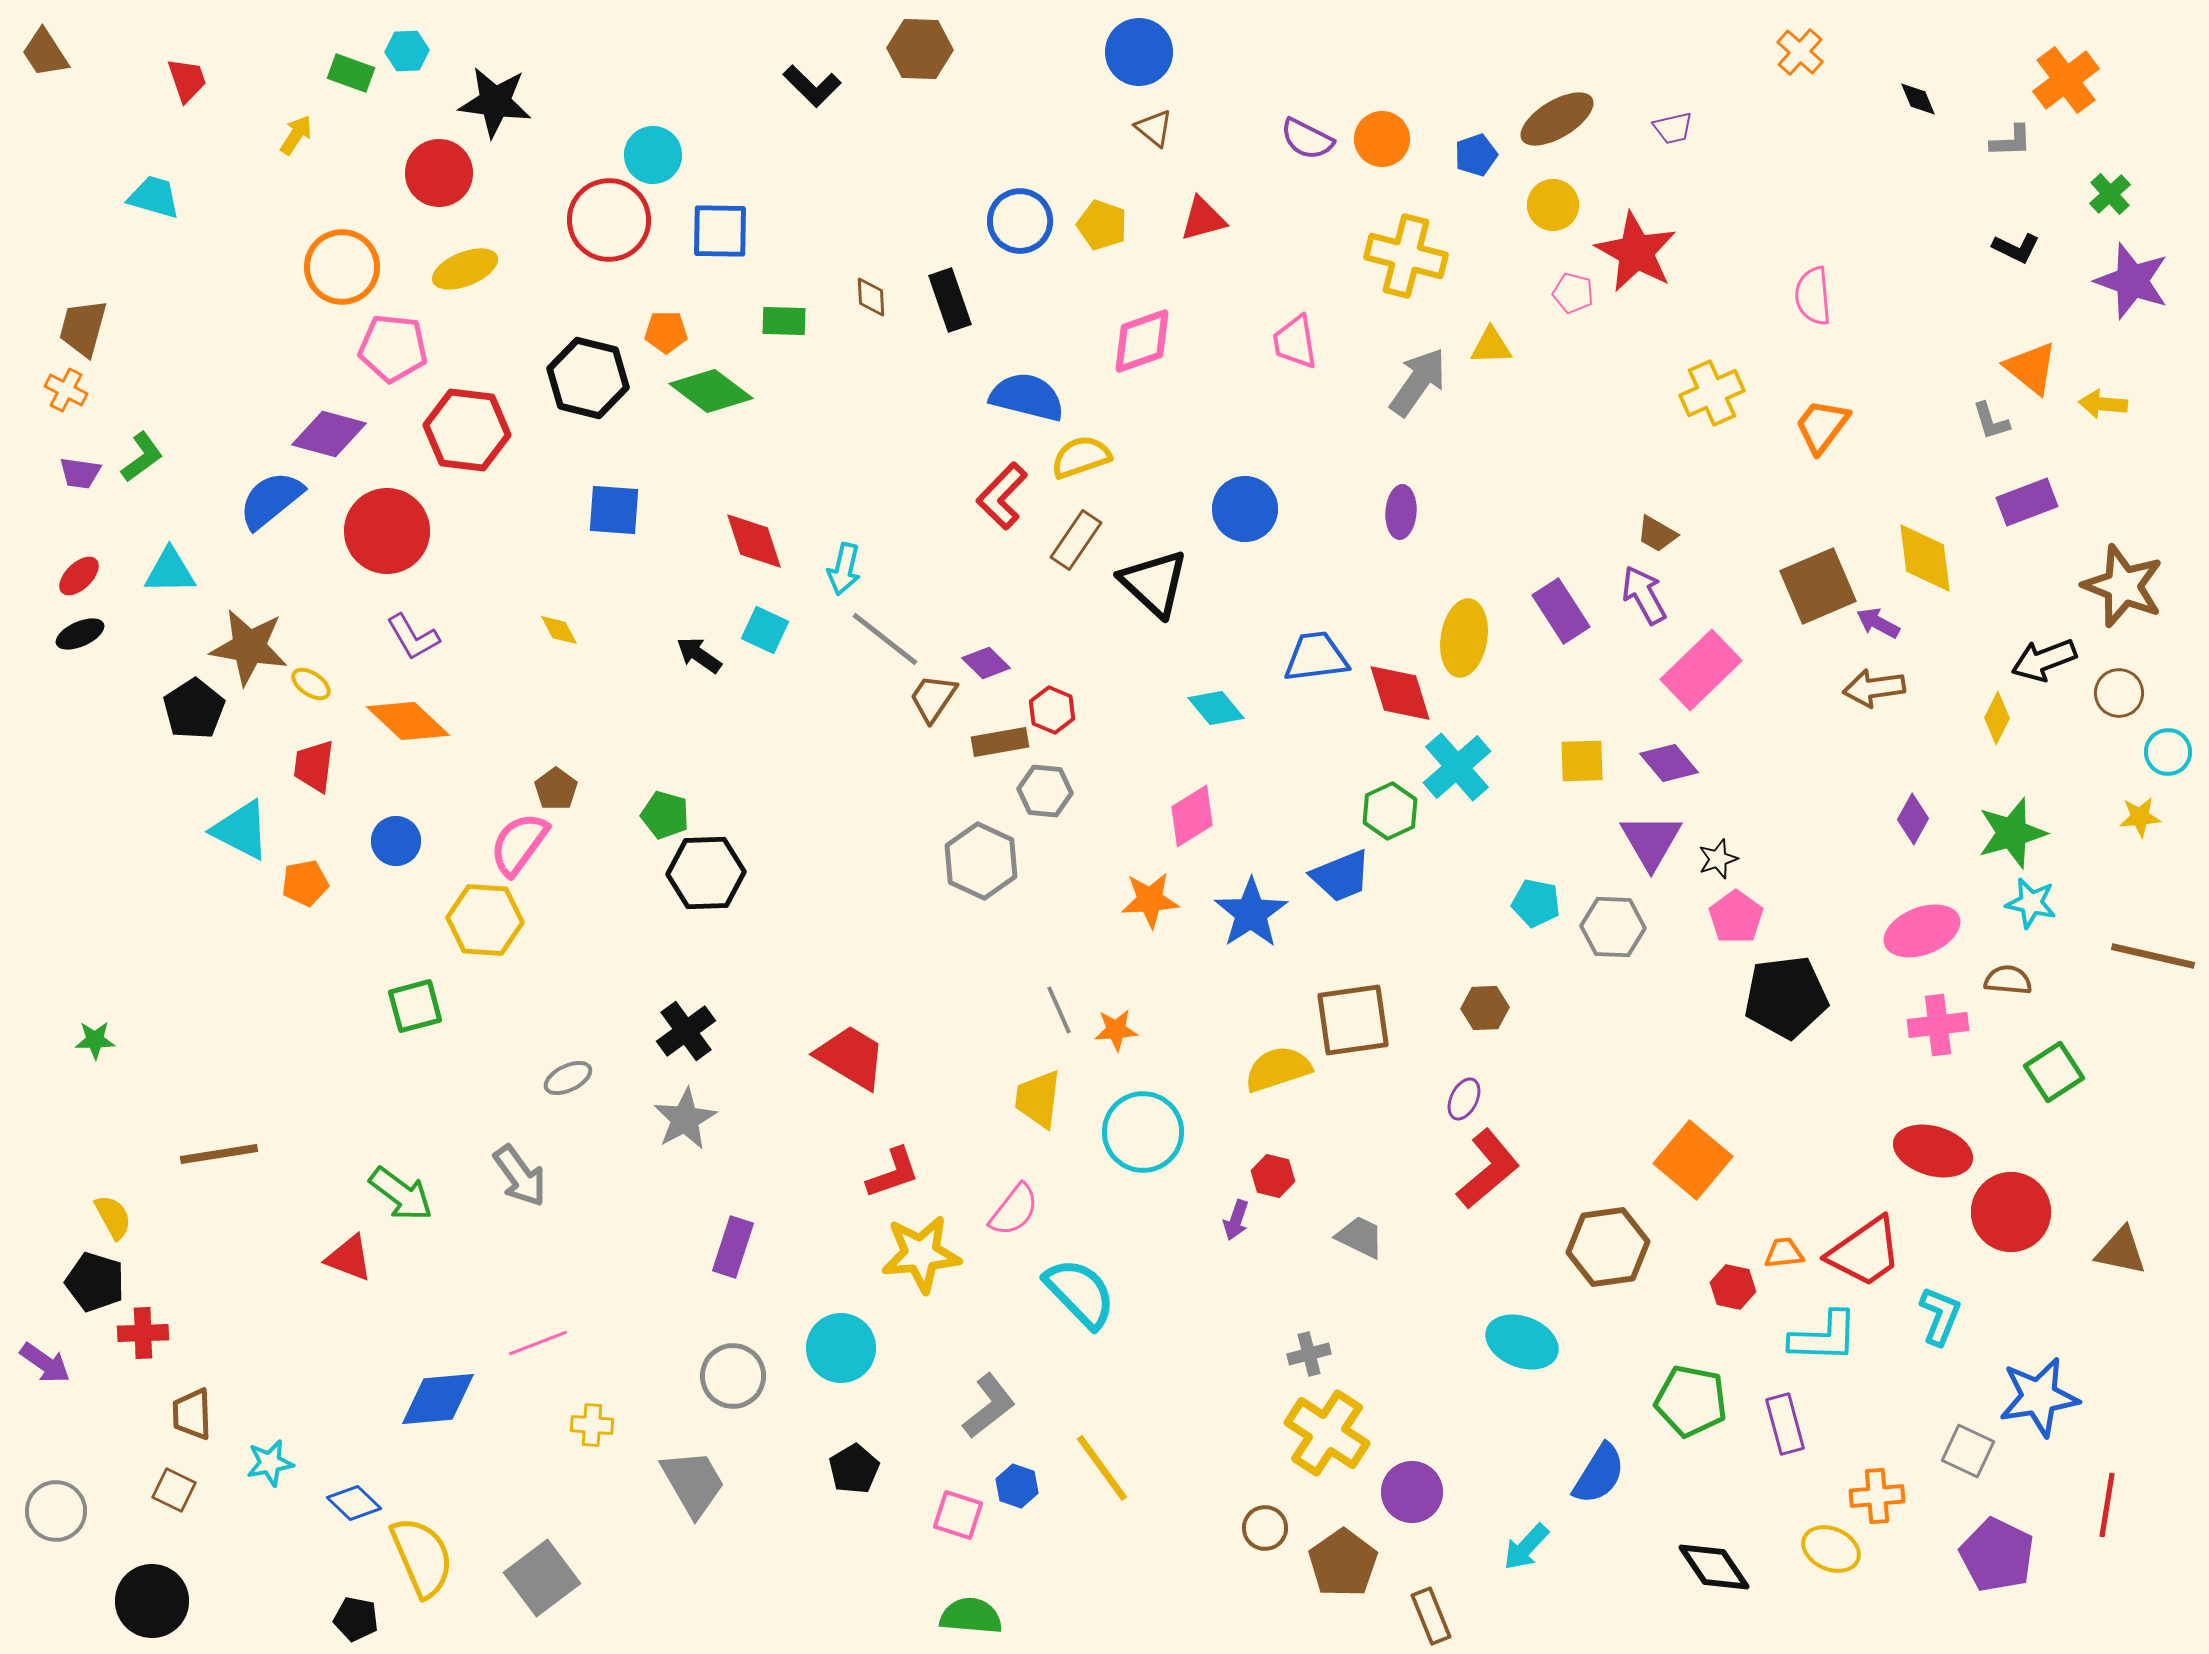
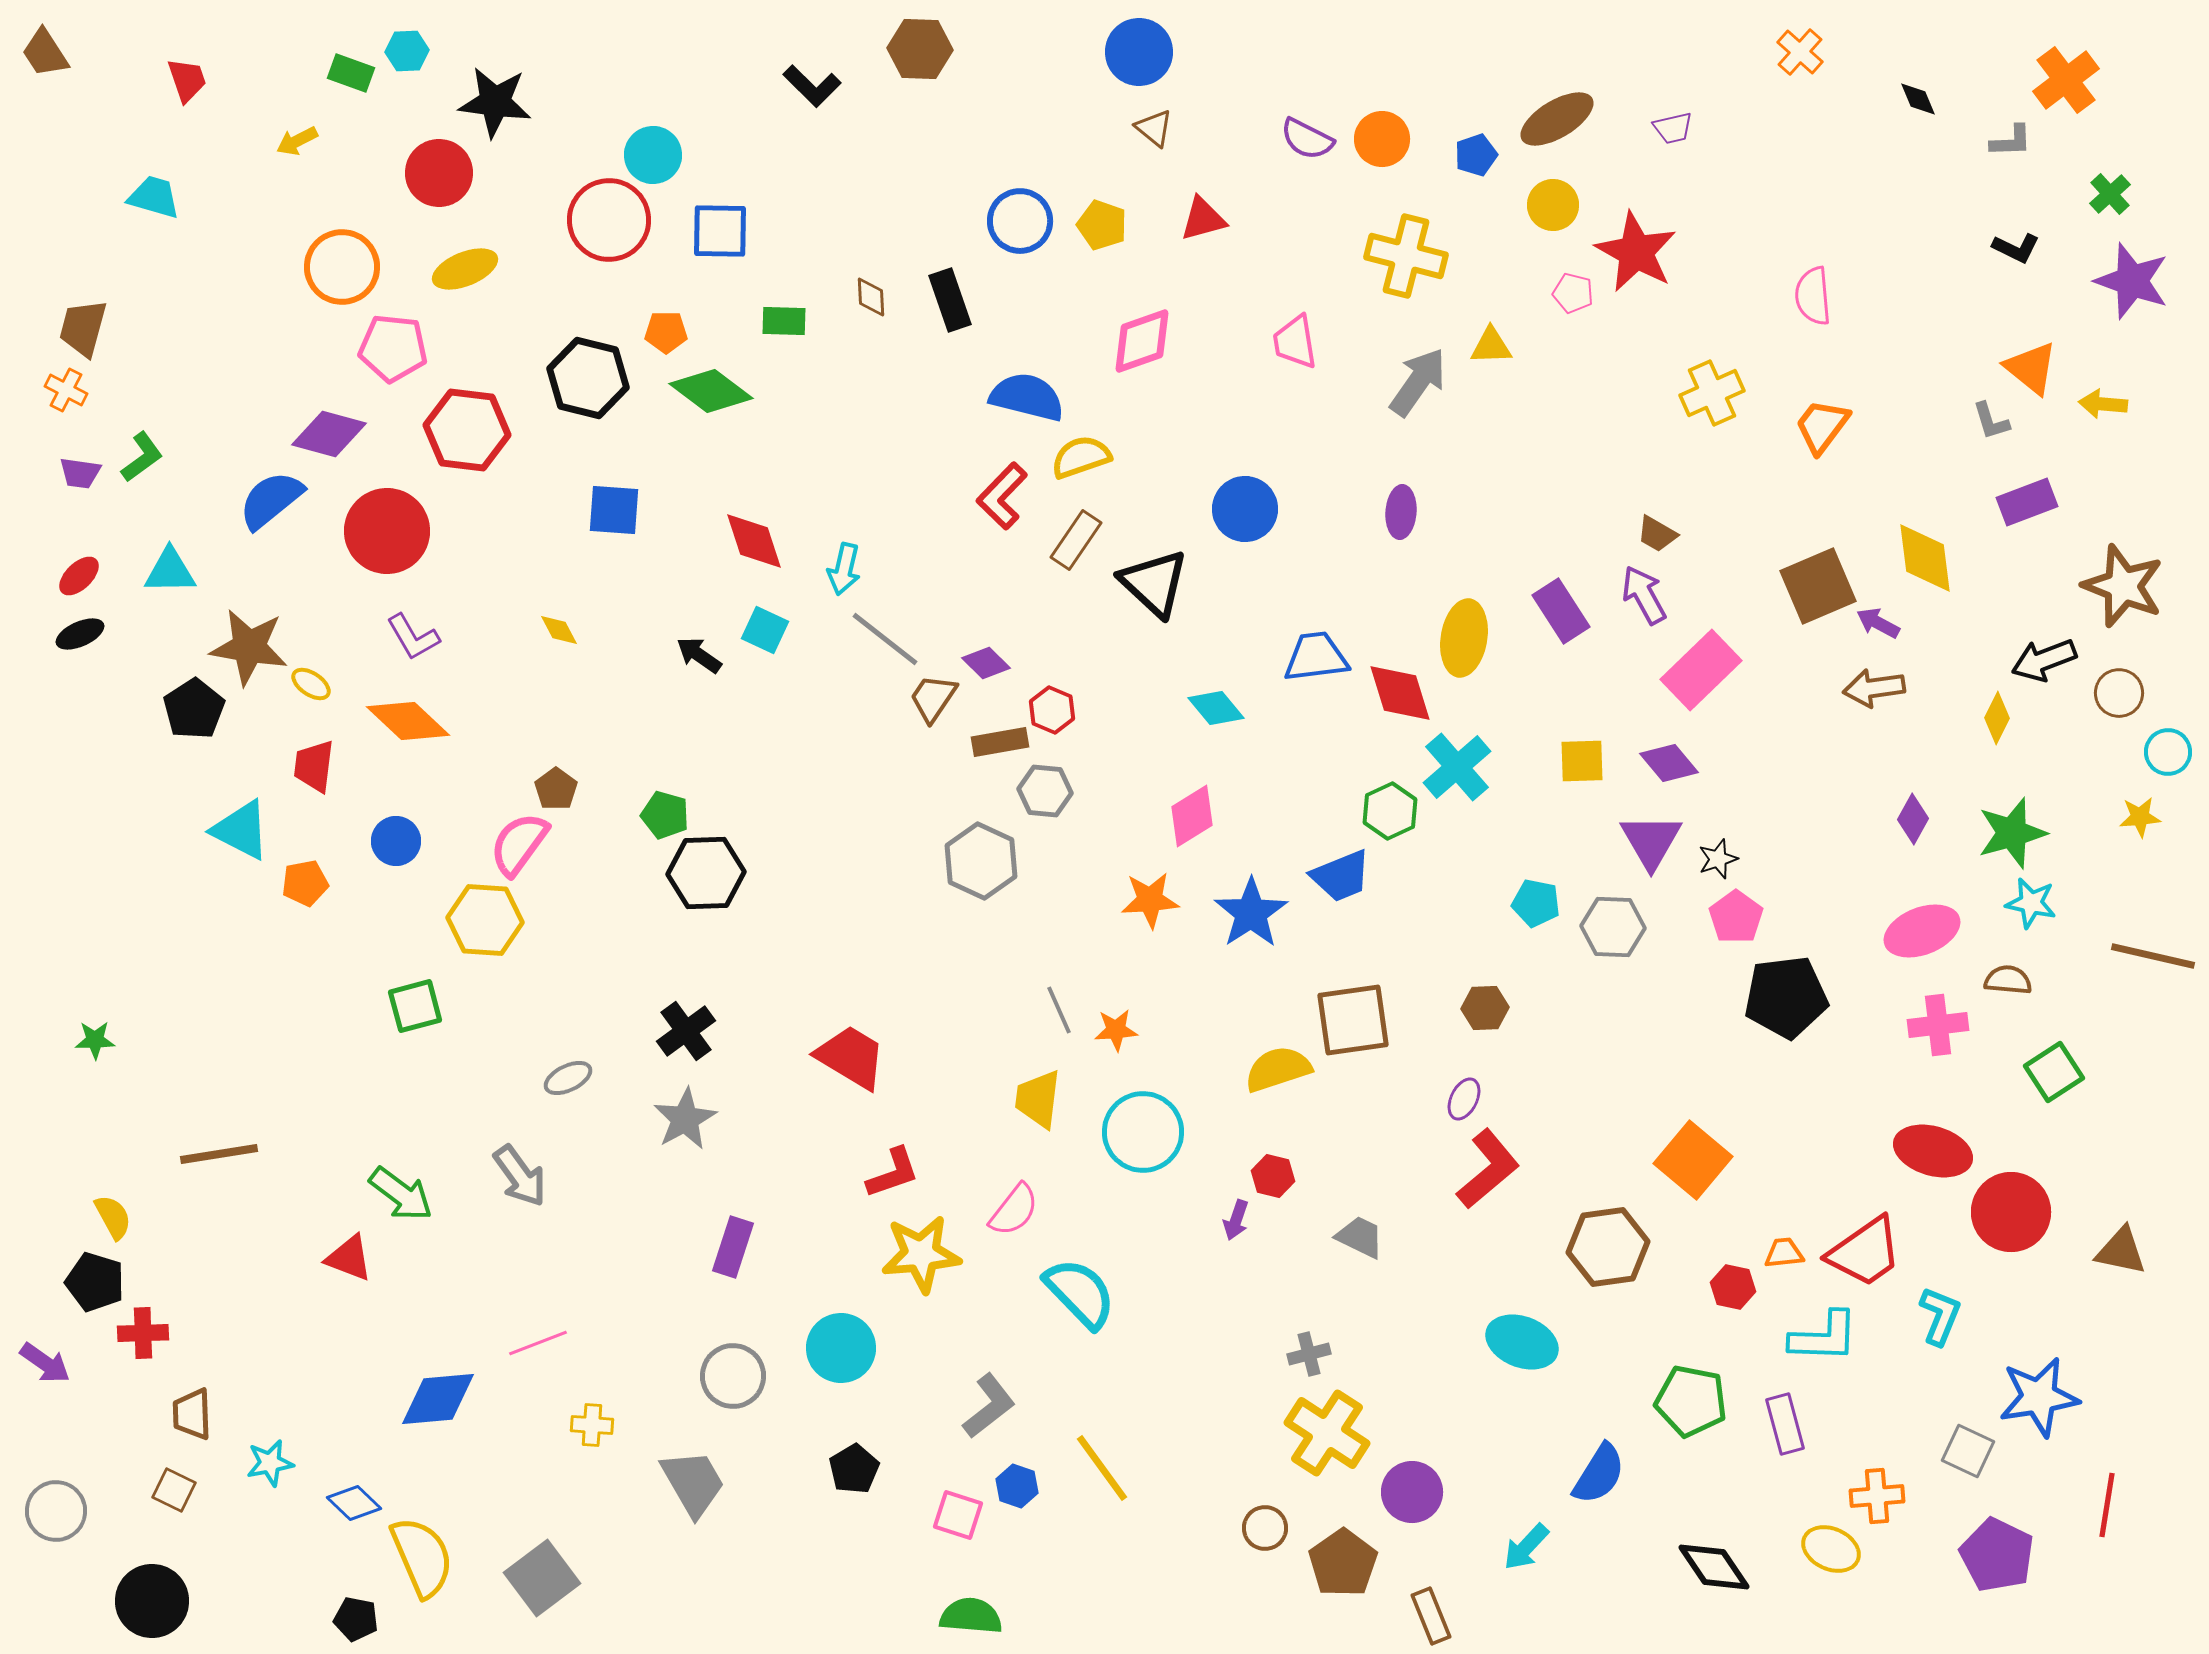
yellow arrow at (296, 135): moved 1 px right, 6 px down; rotated 150 degrees counterclockwise
